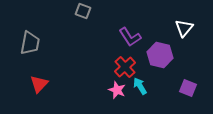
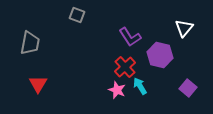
gray square: moved 6 px left, 4 px down
red triangle: moved 1 px left; rotated 12 degrees counterclockwise
purple square: rotated 18 degrees clockwise
